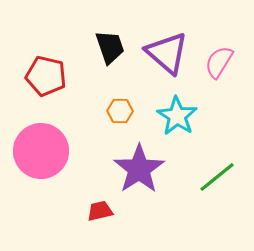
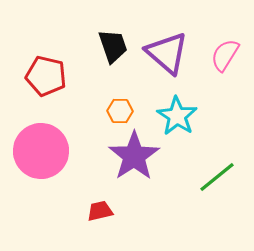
black trapezoid: moved 3 px right, 1 px up
pink semicircle: moved 6 px right, 7 px up
purple star: moved 5 px left, 13 px up
